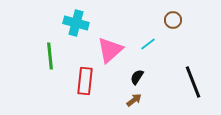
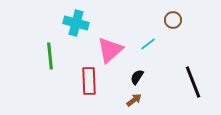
red rectangle: moved 4 px right; rotated 8 degrees counterclockwise
